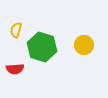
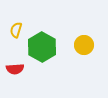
green hexagon: rotated 12 degrees clockwise
